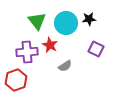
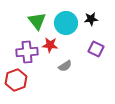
black star: moved 2 px right
red star: rotated 21 degrees counterclockwise
